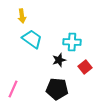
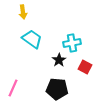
yellow arrow: moved 1 px right, 4 px up
cyan cross: moved 1 px down; rotated 12 degrees counterclockwise
black star: rotated 16 degrees counterclockwise
red square: rotated 24 degrees counterclockwise
pink line: moved 1 px up
